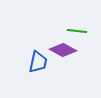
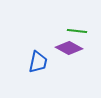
purple diamond: moved 6 px right, 2 px up
